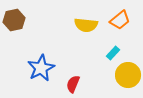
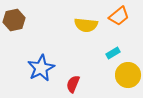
orange trapezoid: moved 1 px left, 4 px up
cyan rectangle: rotated 16 degrees clockwise
